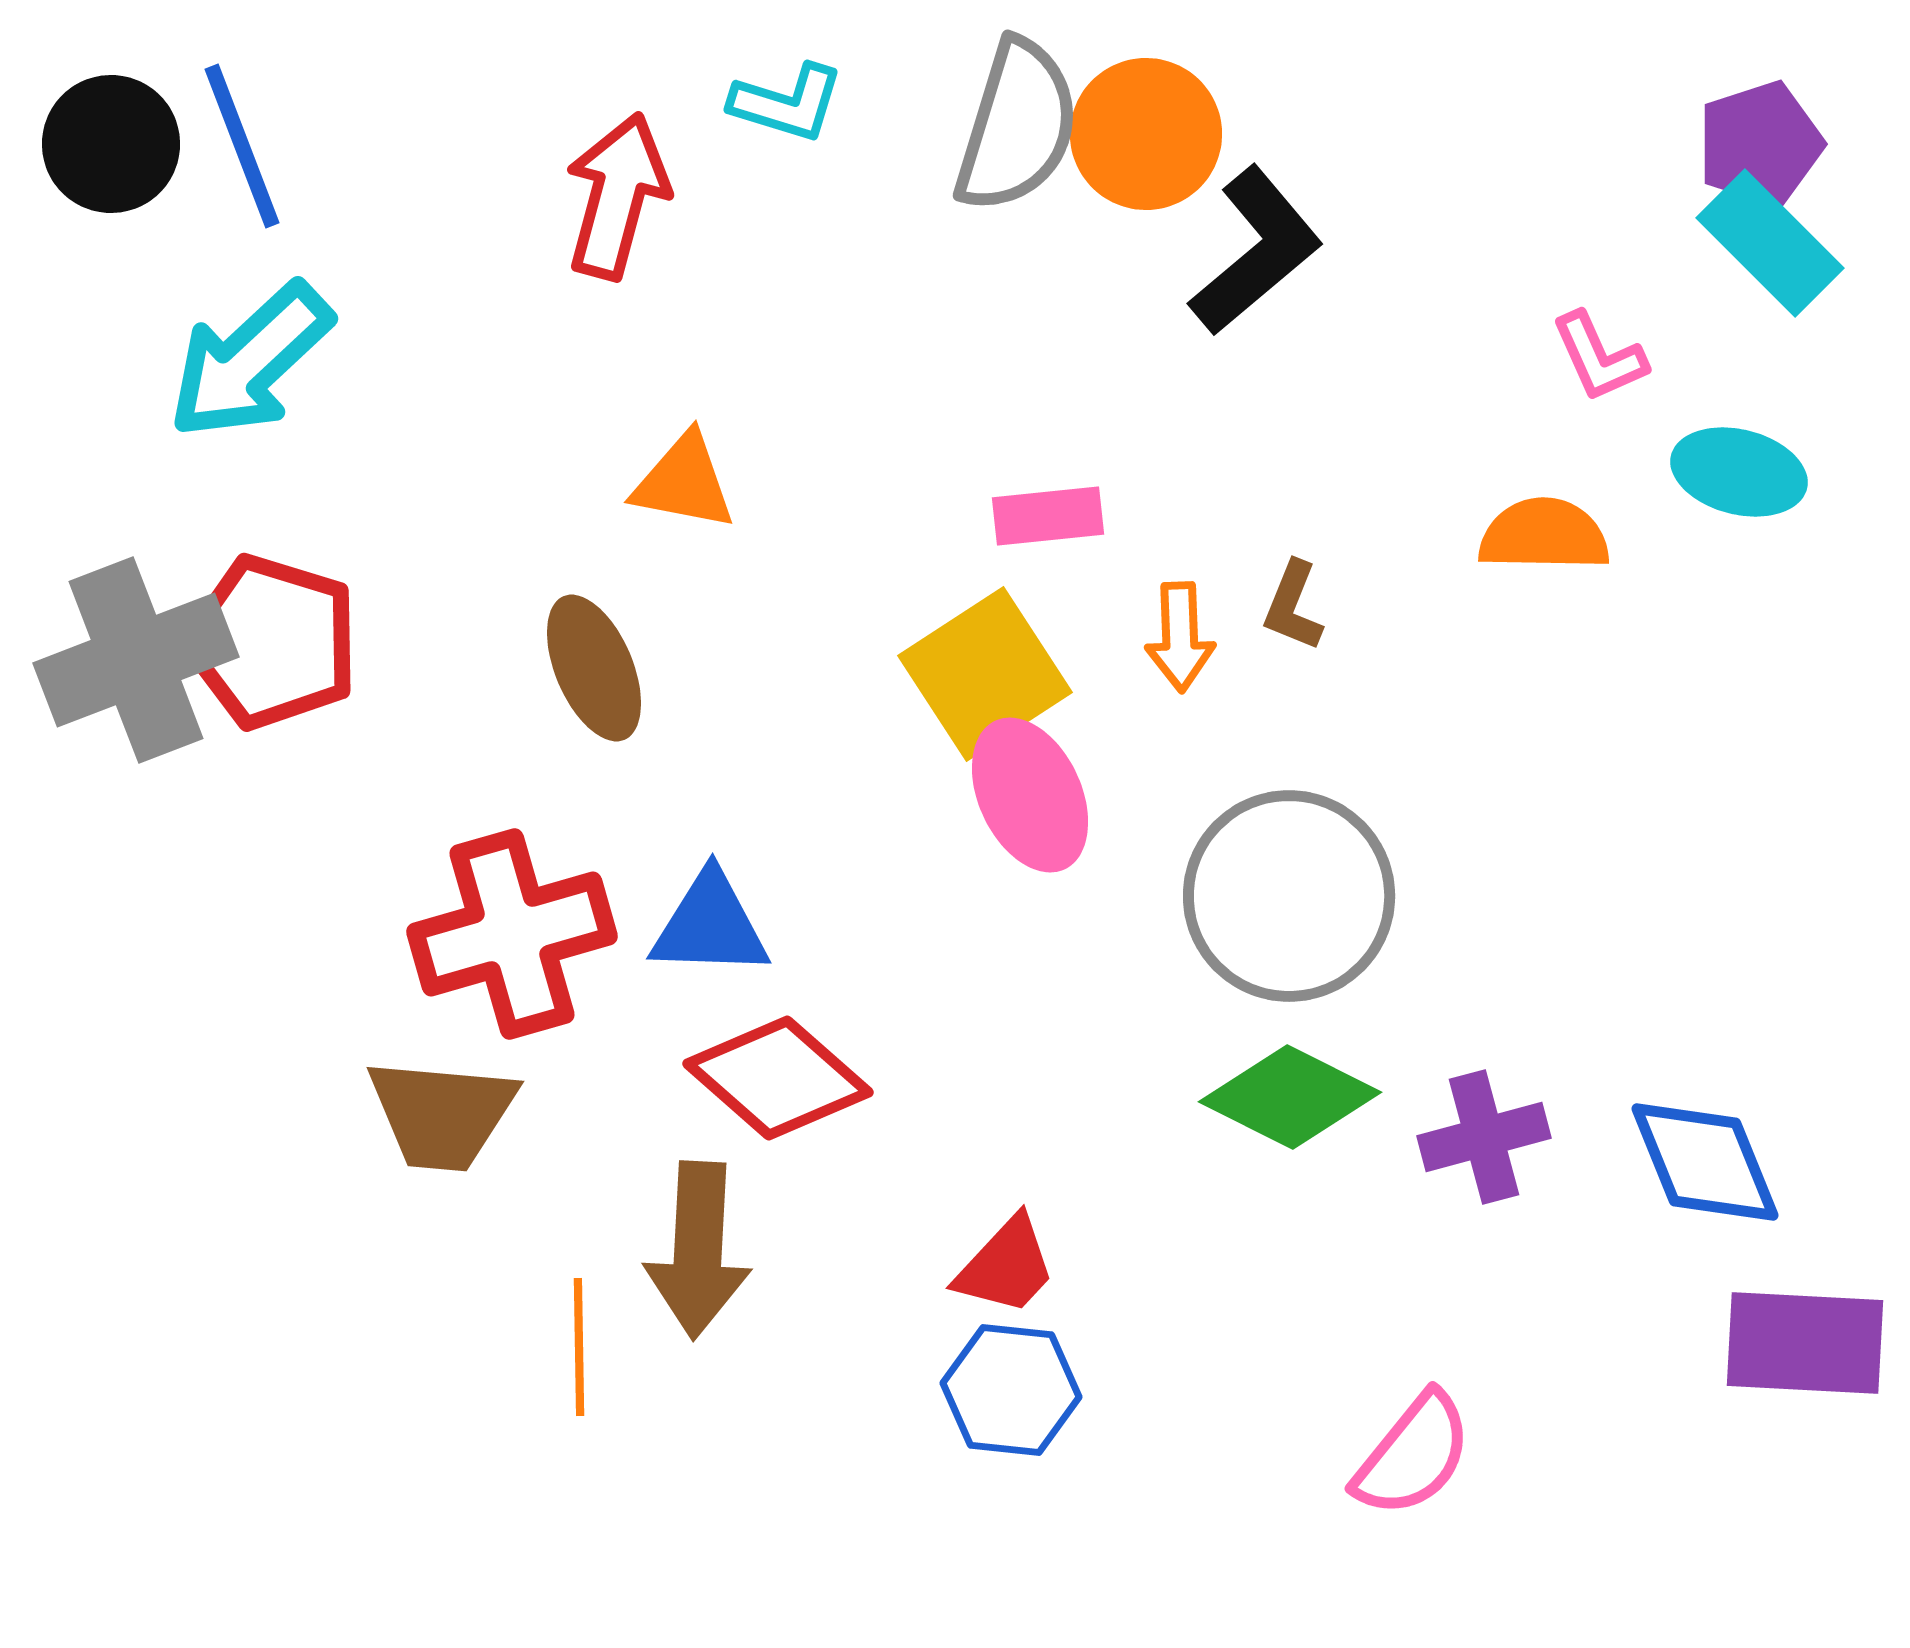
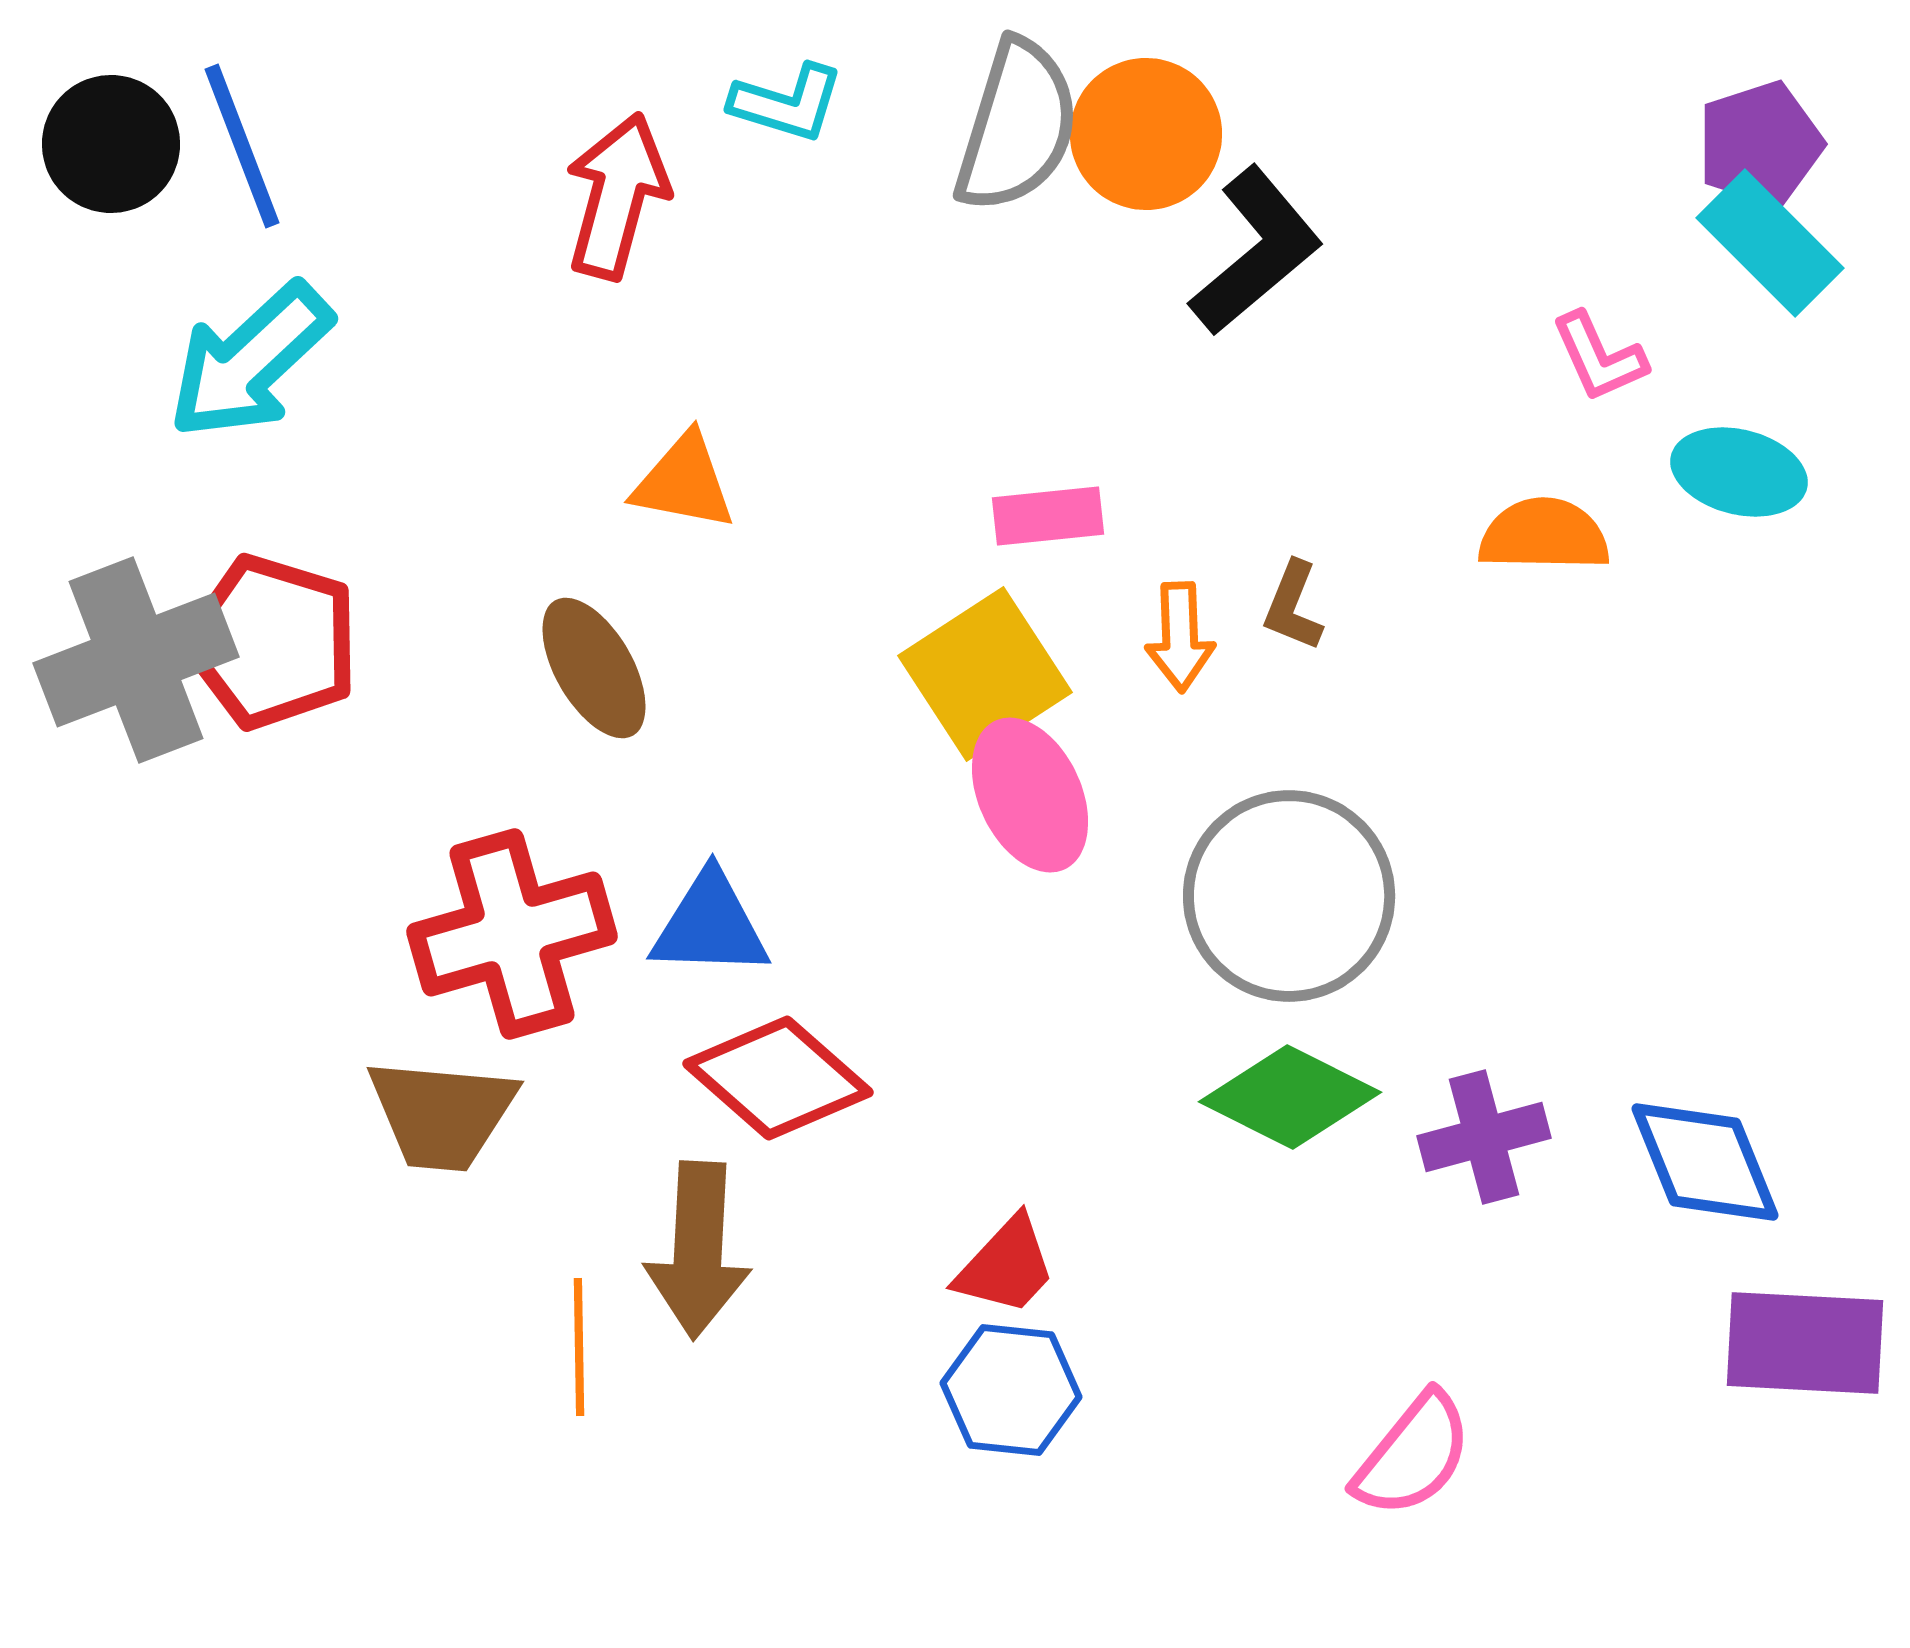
brown ellipse: rotated 7 degrees counterclockwise
